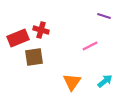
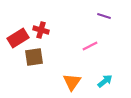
red rectangle: rotated 10 degrees counterclockwise
